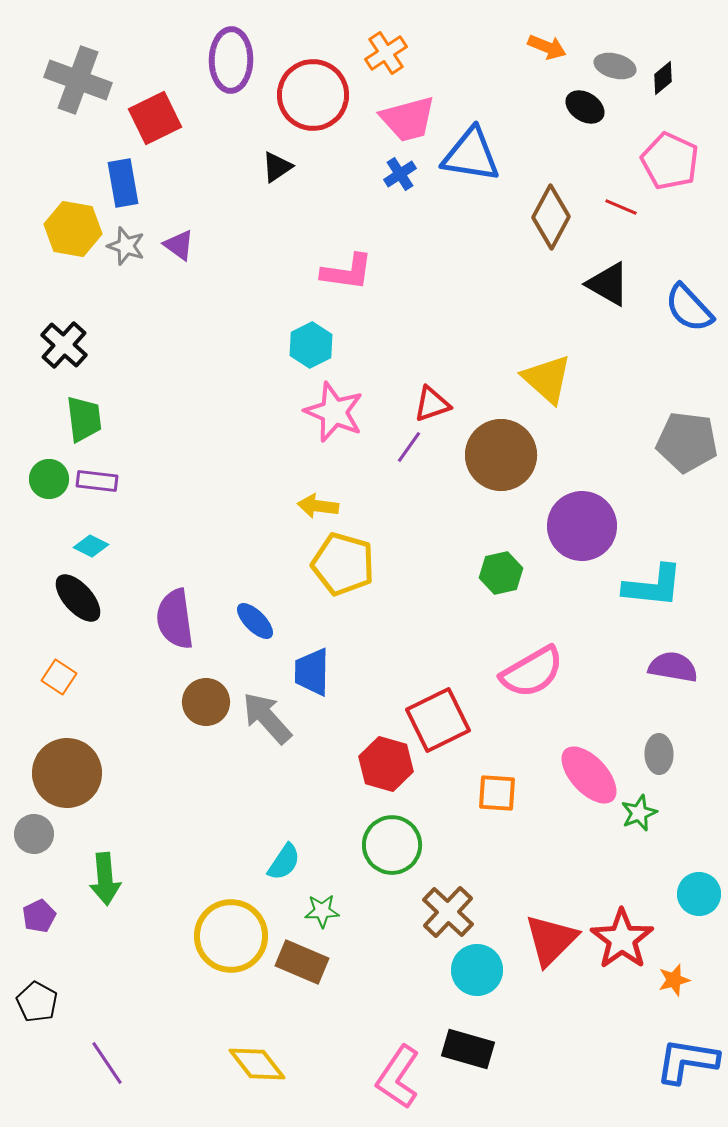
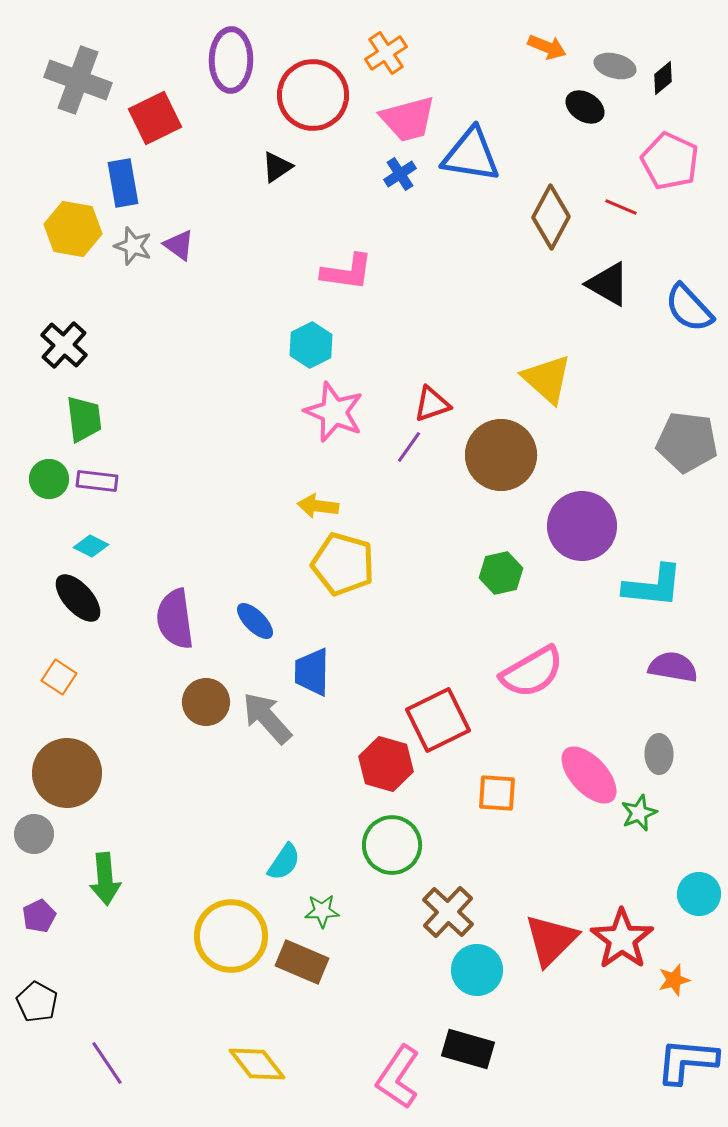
gray star at (126, 246): moved 7 px right
blue L-shape at (687, 1061): rotated 4 degrees counterclockwise
